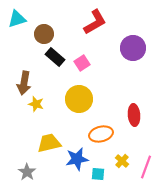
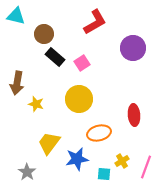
cyan triangle: moved 1 px left, 3 px up; rotated 30 degrees clockwise
brown arrow: moved 7 px left
orange ellipse: moved 2 px left, 1 px up
yellow trapezoid: rotated 40 degrees counterclockwise
yellow cross: rotated 16 degrees clockwise
cyan square: moved 6 px right
